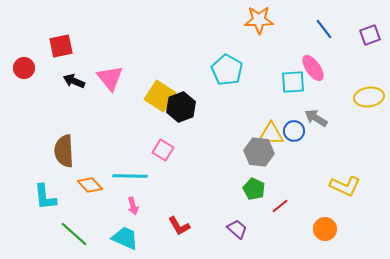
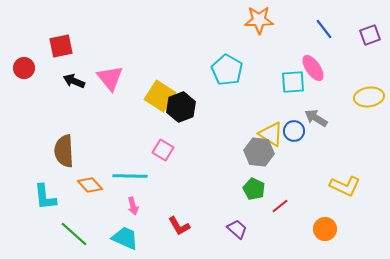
yellow triangle: rotated 32 degrees clockwise
